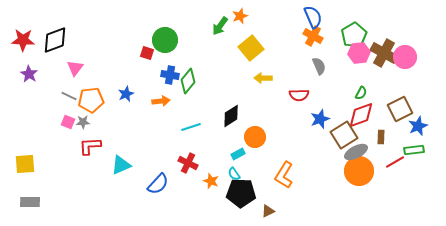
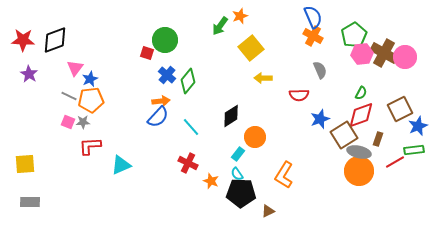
pink hexagon at (359, 53): moved 3 px right, 1 px down
gray semicircle at (319, 66): moved 1 px right, 4 px down
blue cross at (170, 75): moved 3 px left; rotated 30 degrees clockwise
blue star at (126, 94): moved 36 px left, 15 px up
cyan line at (191, 127): rotated 66 degrees clockwise
brown rectangle at (381, 137): moved 3 px left, 2 px down; rotated 16 degrees clockwise
gray ellipse at (356, 152): moved 3 px right; rotated 40 degrees clockwise
cyan rectangle at (238, 154): rotated 24 degrees counterclockwise
cyan semicircle at (234, 174): moved 3 px right
blue semicircle at (158, 184): moved 67 px up
